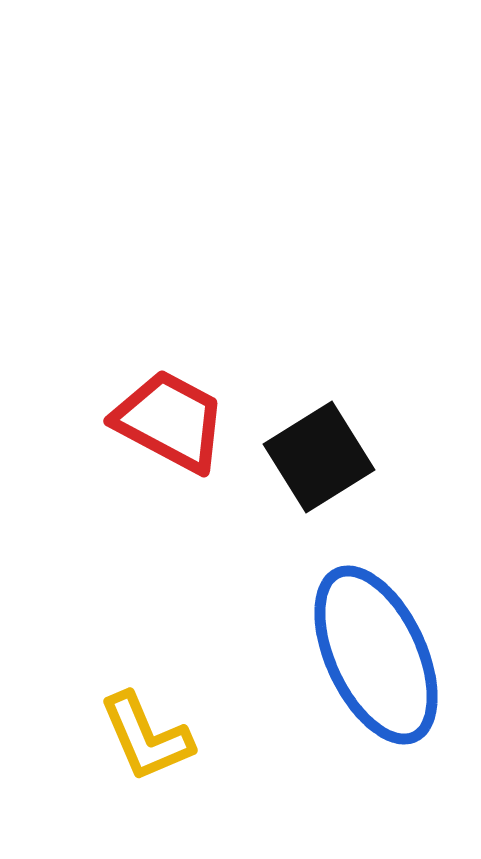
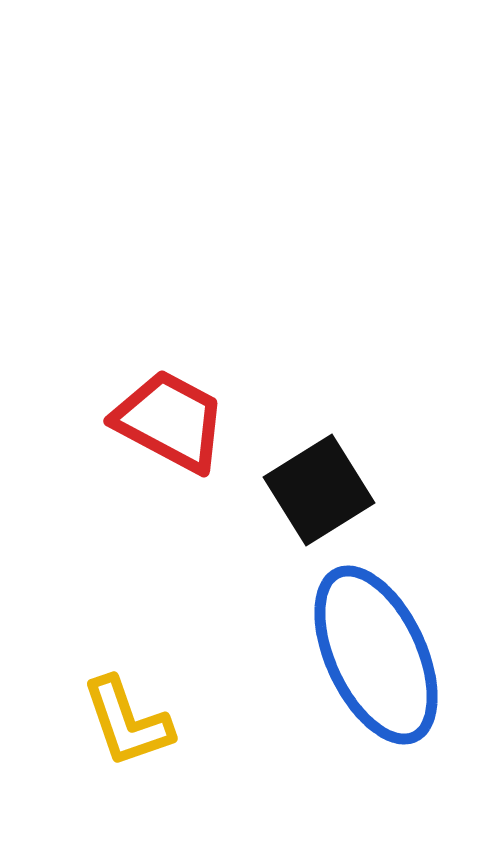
black square: moved 33 px down
yellow L-shape: moved 19 px left, 15 px up; rotated 4 degrees clockwise
